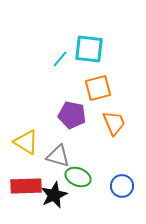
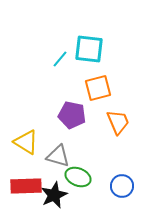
orange trapezoid: moved 4 px right, 1 px up
